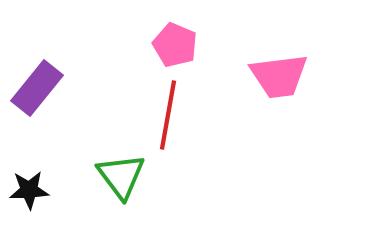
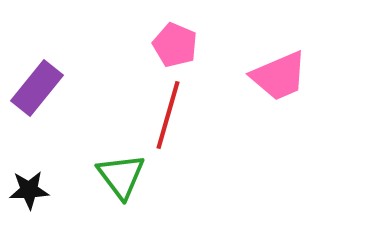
pink trapezoid: rotated 16 degrees counterclockwise
red line: rotated 6 degrees clockwise
